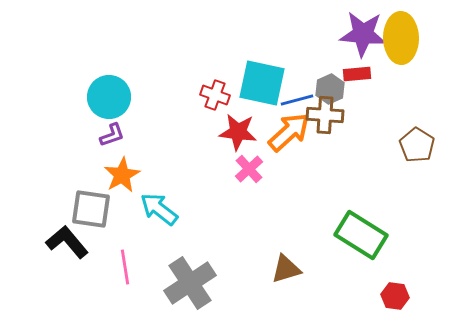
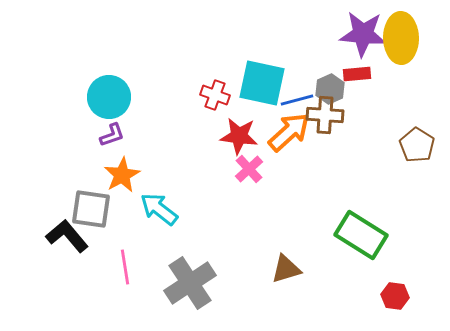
red star: moved 1 px right, 4 px down
black L-shape: moved 6 px up
